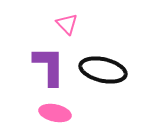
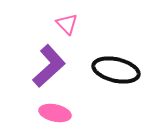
purple L-shape: rotated 48 degrees clockwise
black ellipse: moved 13 px right
